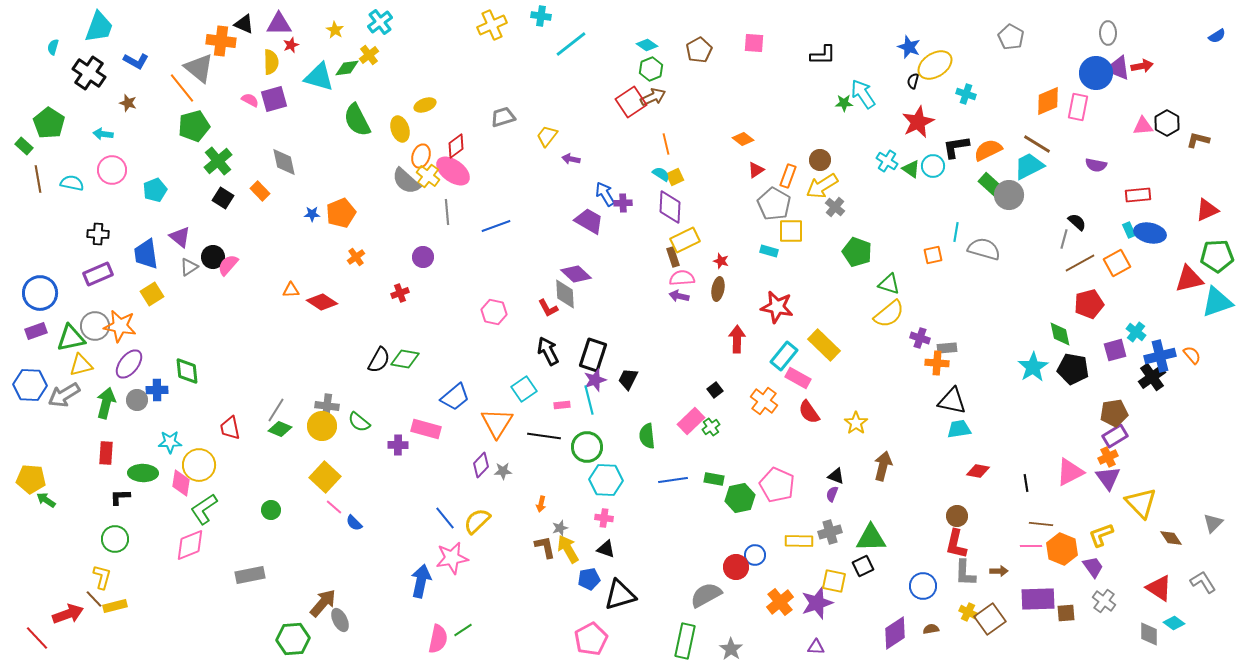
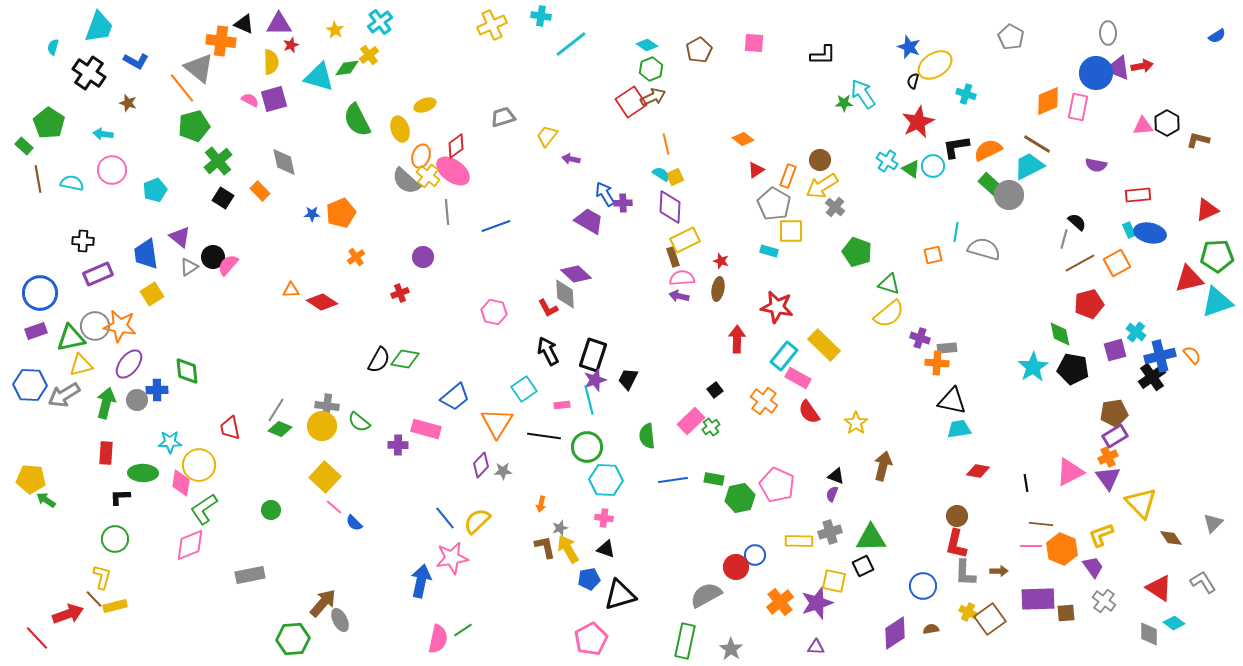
black cross at (98, 234): moved 15 px left, 7 px down
